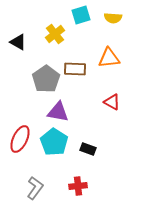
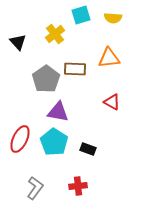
black triangle: rotated 18 degrees clockwise
